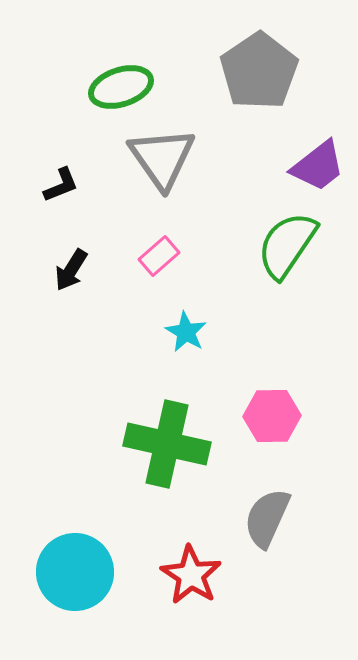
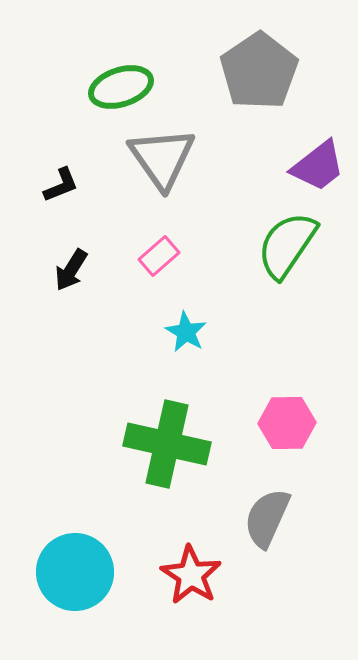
pink hexagon: moved 15 px right, 7 px down
